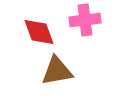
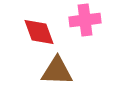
brown triangle: rotated 12 degrees clockwise
